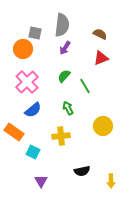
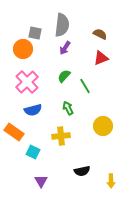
blue semicircle: rotated 24 degrees clockwise
